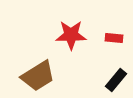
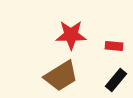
red rectangle: moved 8 px down
brown trapezoid: moved 23 px right
